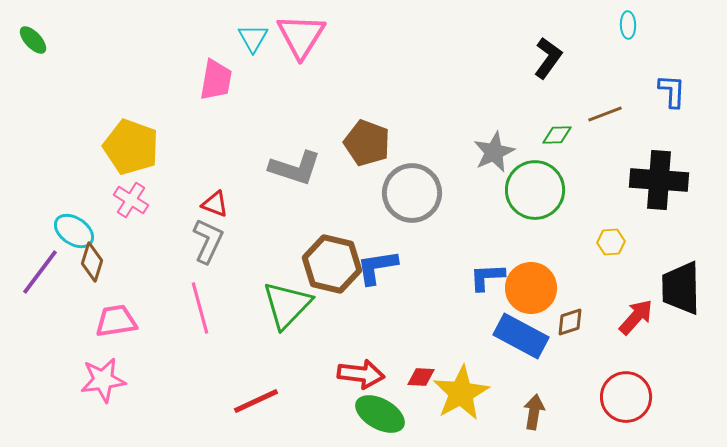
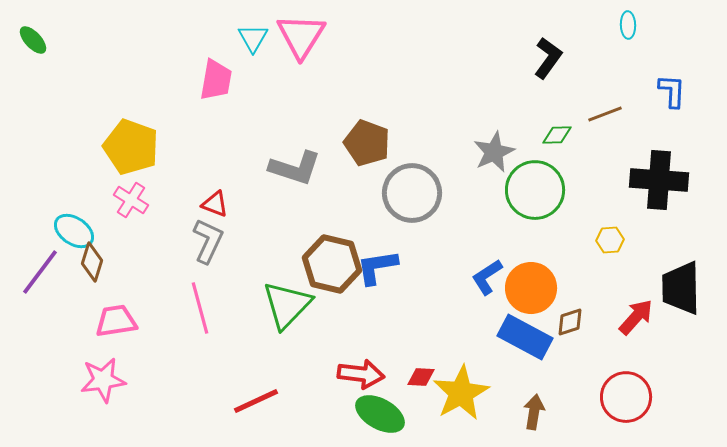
yellow hexagon at (611, 242): moved 1 px left, 2 px up
blue L-shape at (487, 277): rotated 30 degrees counterclockwise
blue rectangle at (521, 336): moved 4 px right, 1 px down
